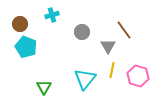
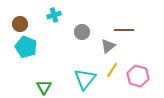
cyan cross: moved 2 px right
brown line: rotated 54 degrees counterclockwise
gray triangle: rotated 21 degrees clockwise
yellow line: rotated 21 degrees clockwise
